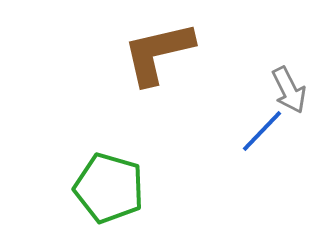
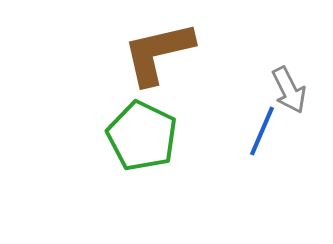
blue line: rotated 21 degrees counterclockwise
green pentagon: moved 33 px right, 52 px up; rotated 10 degrees clockwise
